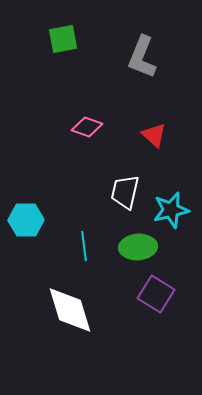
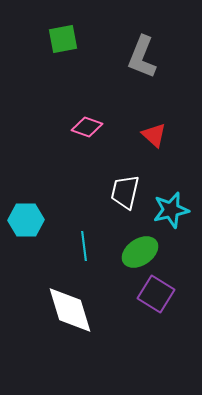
green ellipse: moved 2 px right, 5 px down; rotated 30 degrees counterclockwise
